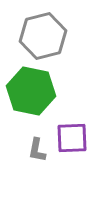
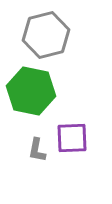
gray hexagon: moved 3 px right, 1 px up
